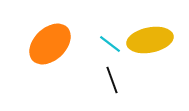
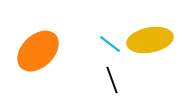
orange ellipse: moved 12 px left, 7 px down
